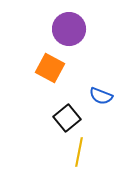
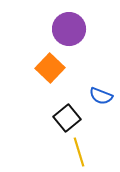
orange square: rotated 16 degrees clockwise
yellow line: rotated 28 degrees counterclockwise
